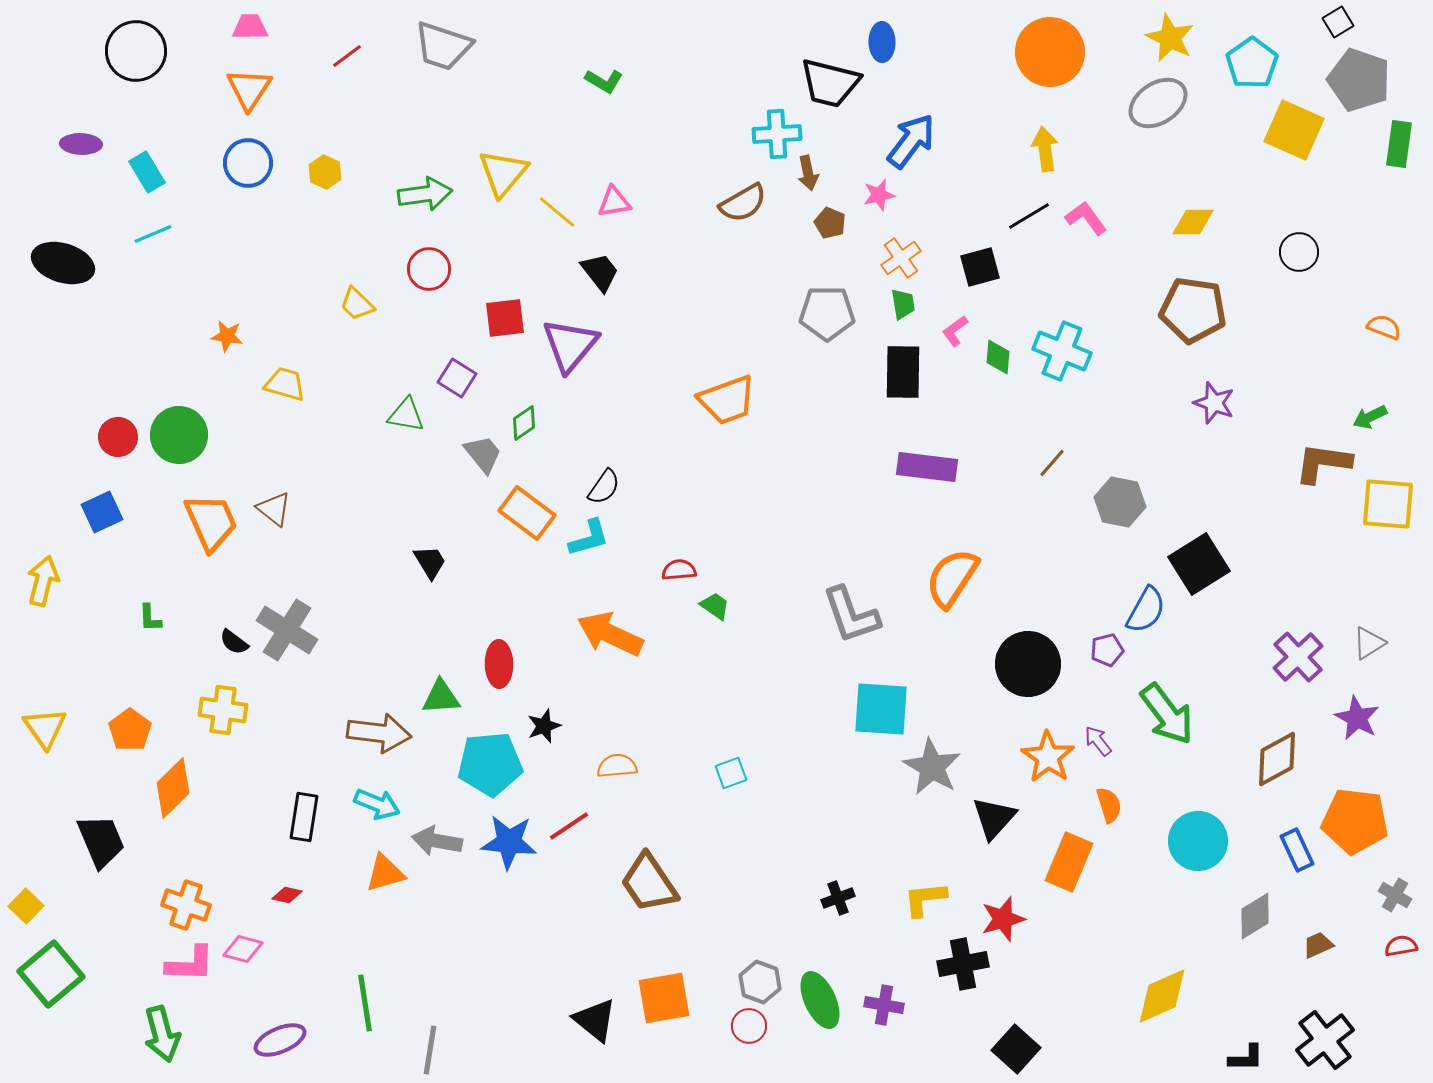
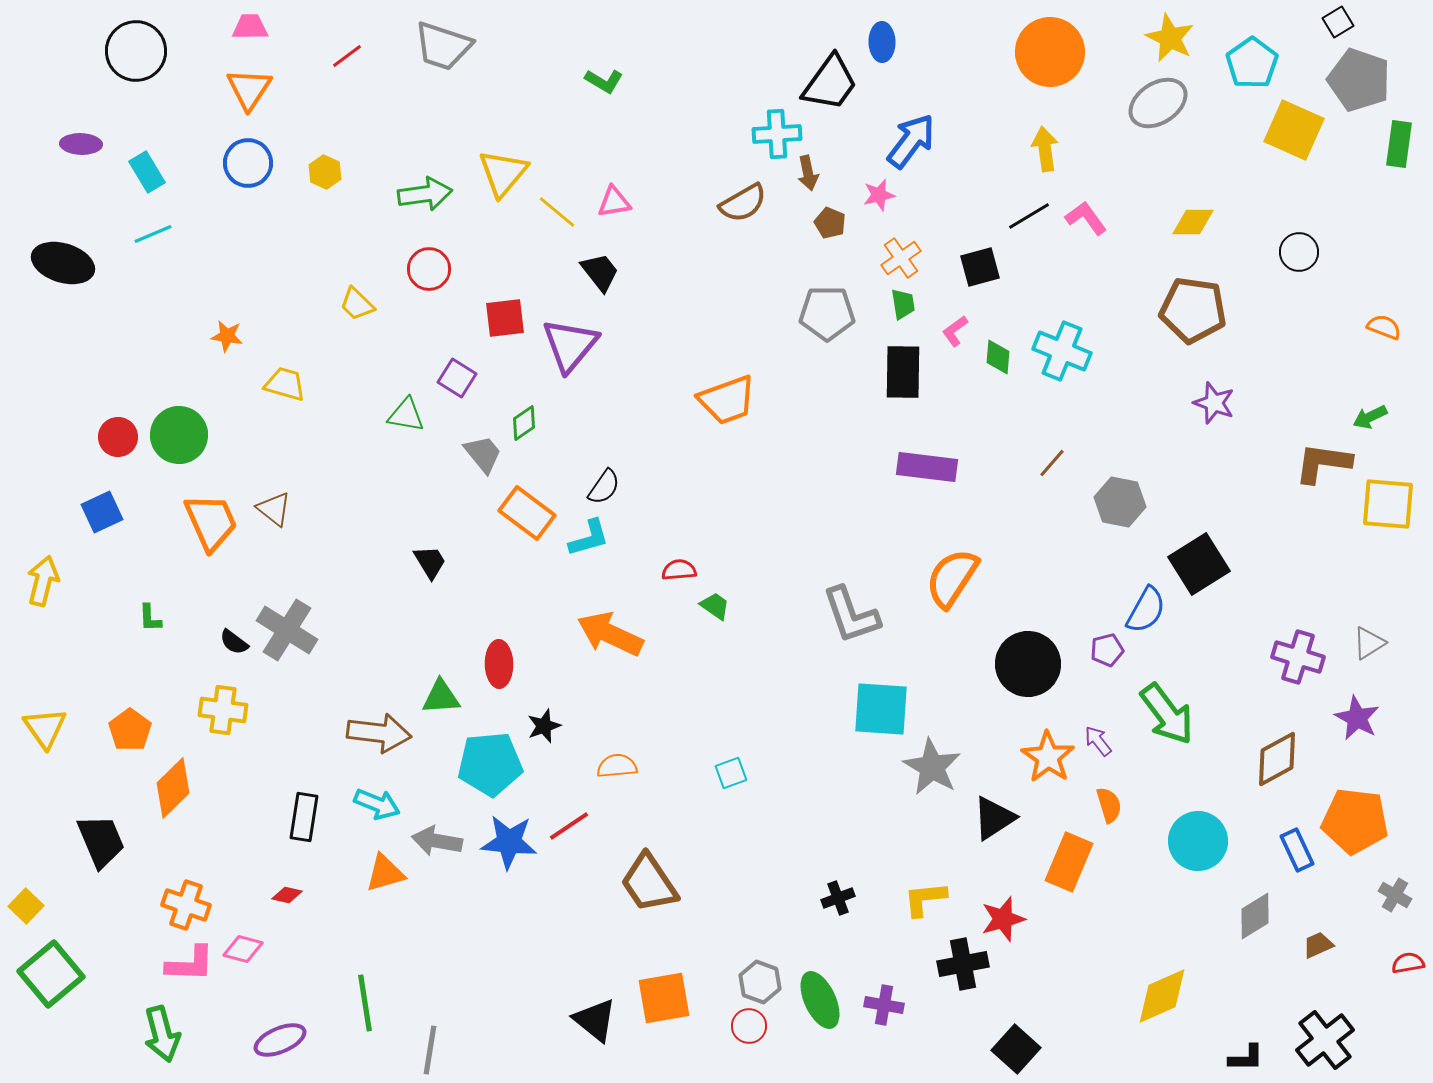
black trapezoid at (830, 83): rotated 68 degrees counterclockwise
purple cross at (1298, 657): rotated 30 degrees counterclockwise
black triangle at (994, 818): rotated 15 degrees clockwise
red semicircle at (1401, 946): moved 7 px right, 17 px down
